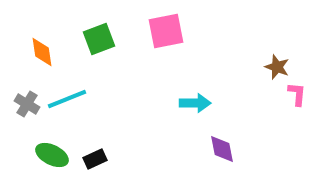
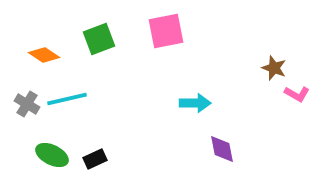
orange diamond: moved 2 px right, 3 px down; rotated 48 degrees counterclockwise
brown star: moved 3 px left, 1 px down
pink L-shape: rotated 115 degrees clockwise
cyan line: rotated 9 degrees clockwise
